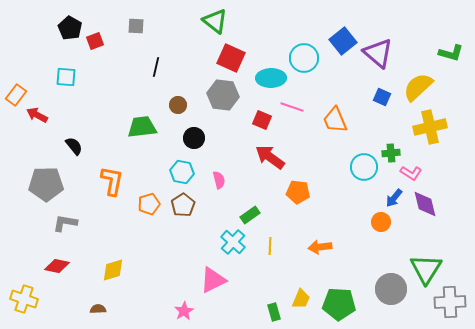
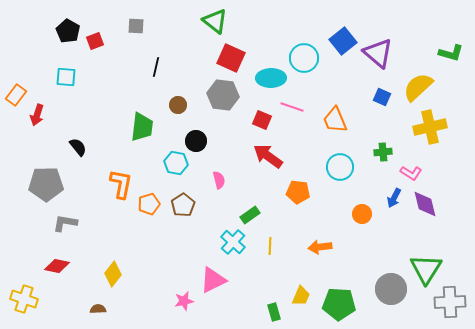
black pentagon at (70, 28): moved 2 px left, 3 px down
red arrow at (37, 115): rotated 100 degrees counterclockwise
green trapezoid at (142, 127): rotated 104 degrees clockwise
black circle at (194, 138): moved 2 px right, 3 px down
black semicircle at (74, 146): moved 4 px right, 1 px down
green cross at (391, 153): moved 8 px left, 1 px up
red arrow at (270, 157): moved 2 px left, 1 px up
cyan circle at (364, 167): moved 24 px left
cyan hexagon at (182, 172): moved 6 px left, 9 px up
orange L-shape at (112, 181): moved 9 px right, 3 px down
blue arrow at (394, 198): rotated 12 degrees counterclockwise
orange circle at (381, 222): moved 19 px left, 8 px up
yellow diamond at (113, 270): moved 4 px down; rotated 35 degrees counterclockwise
yellow trapezoid at (301, 299): moved 3 px up
pink star at (184, 311): moved 10 px up; rotated 18 degrees clockwise
